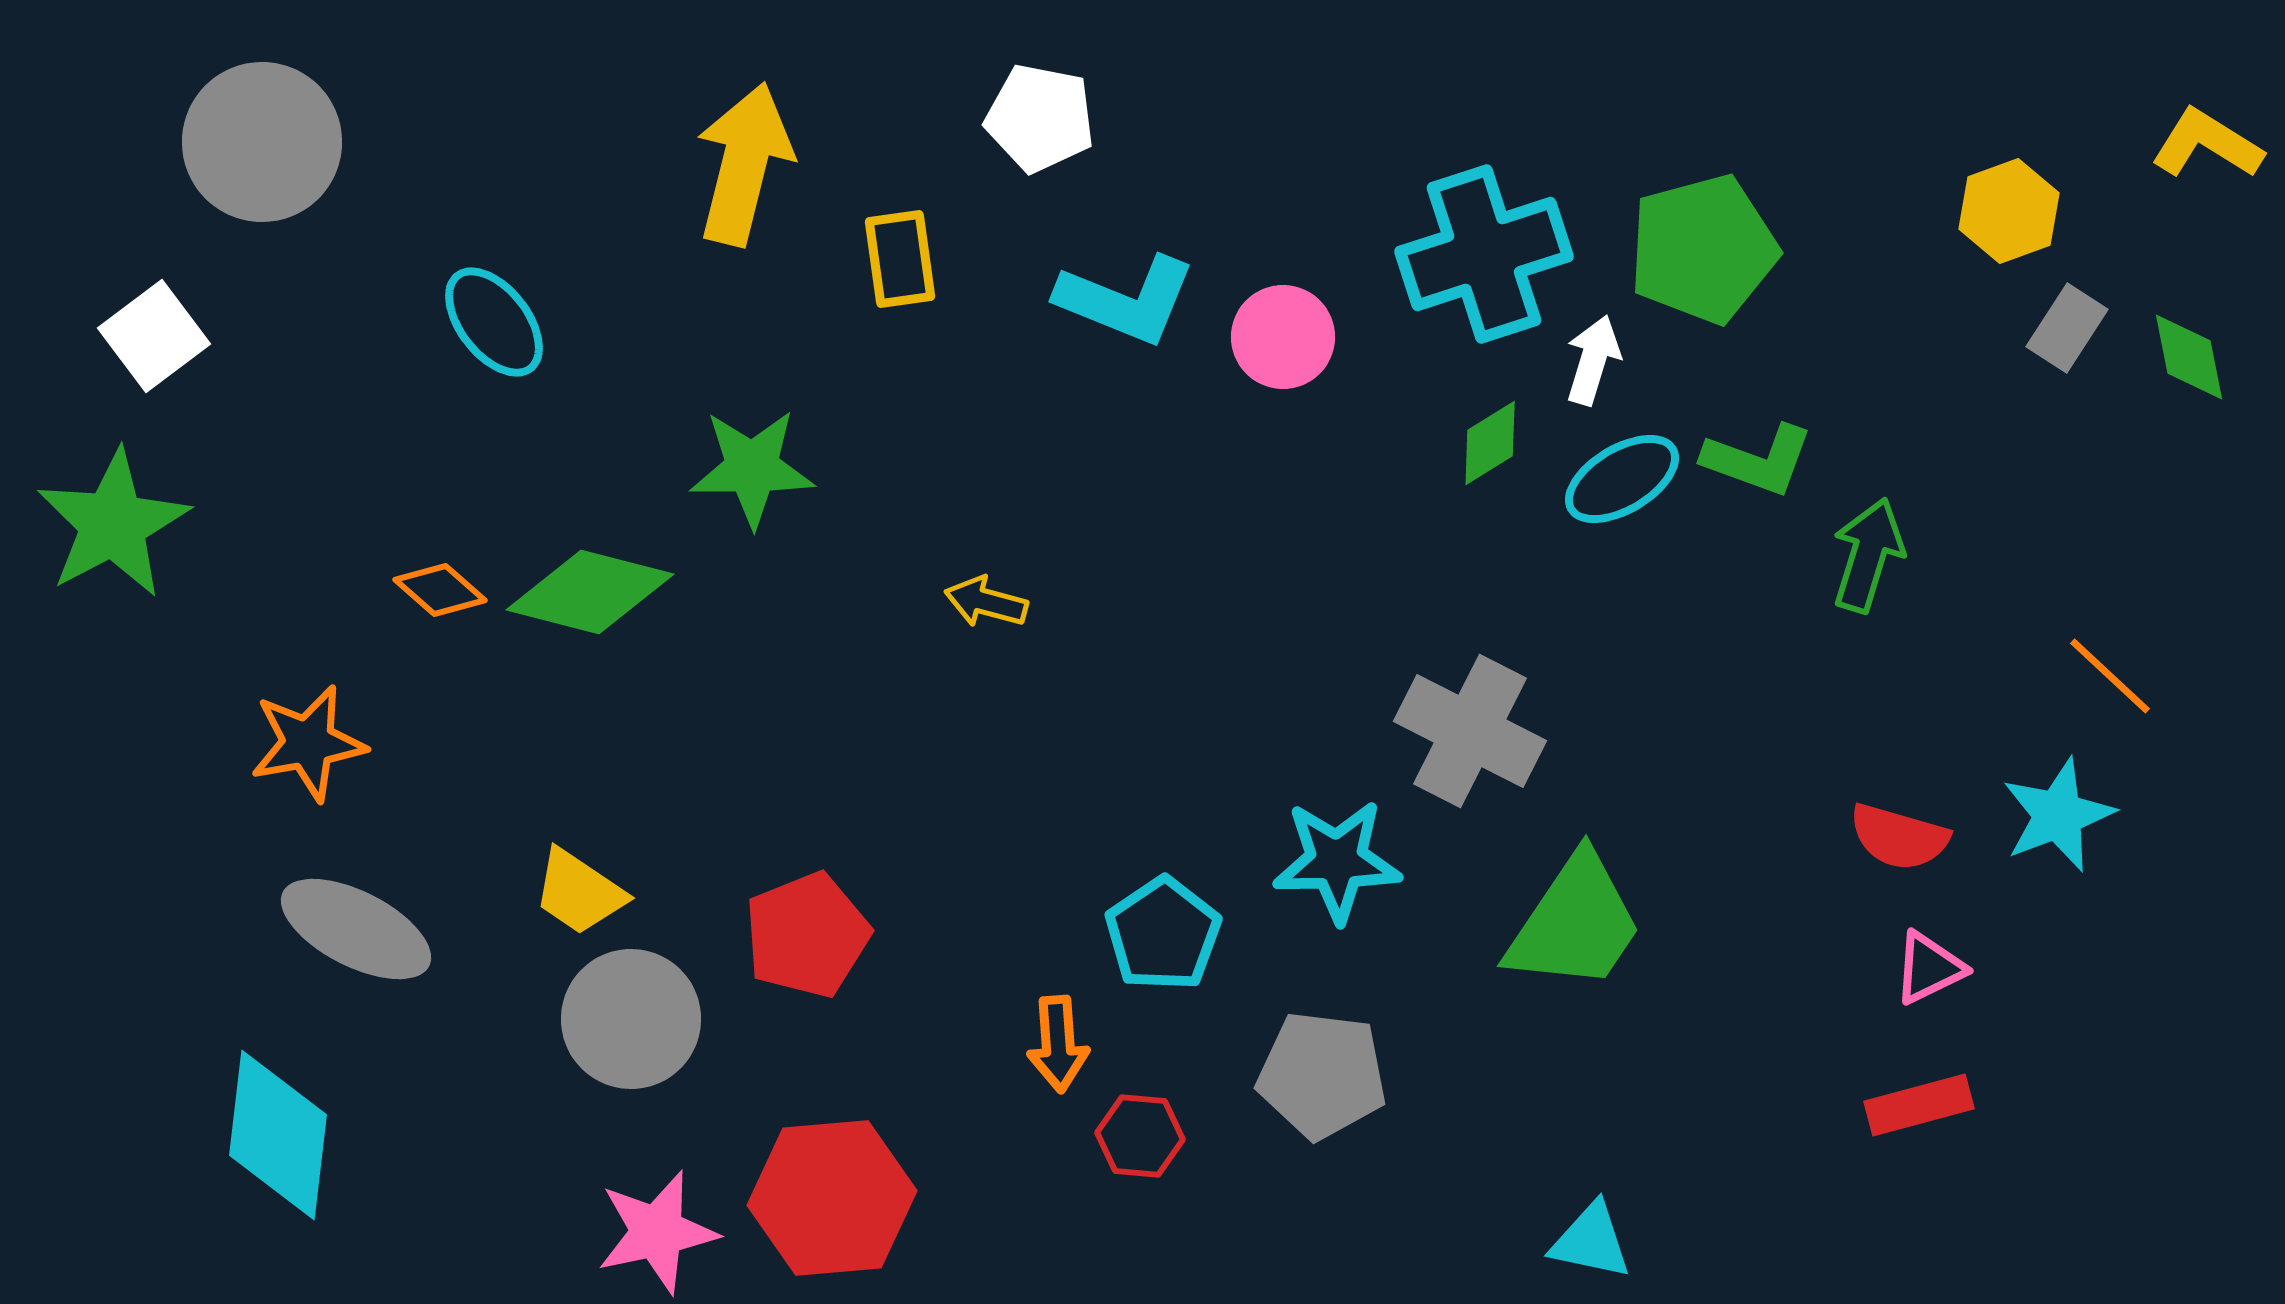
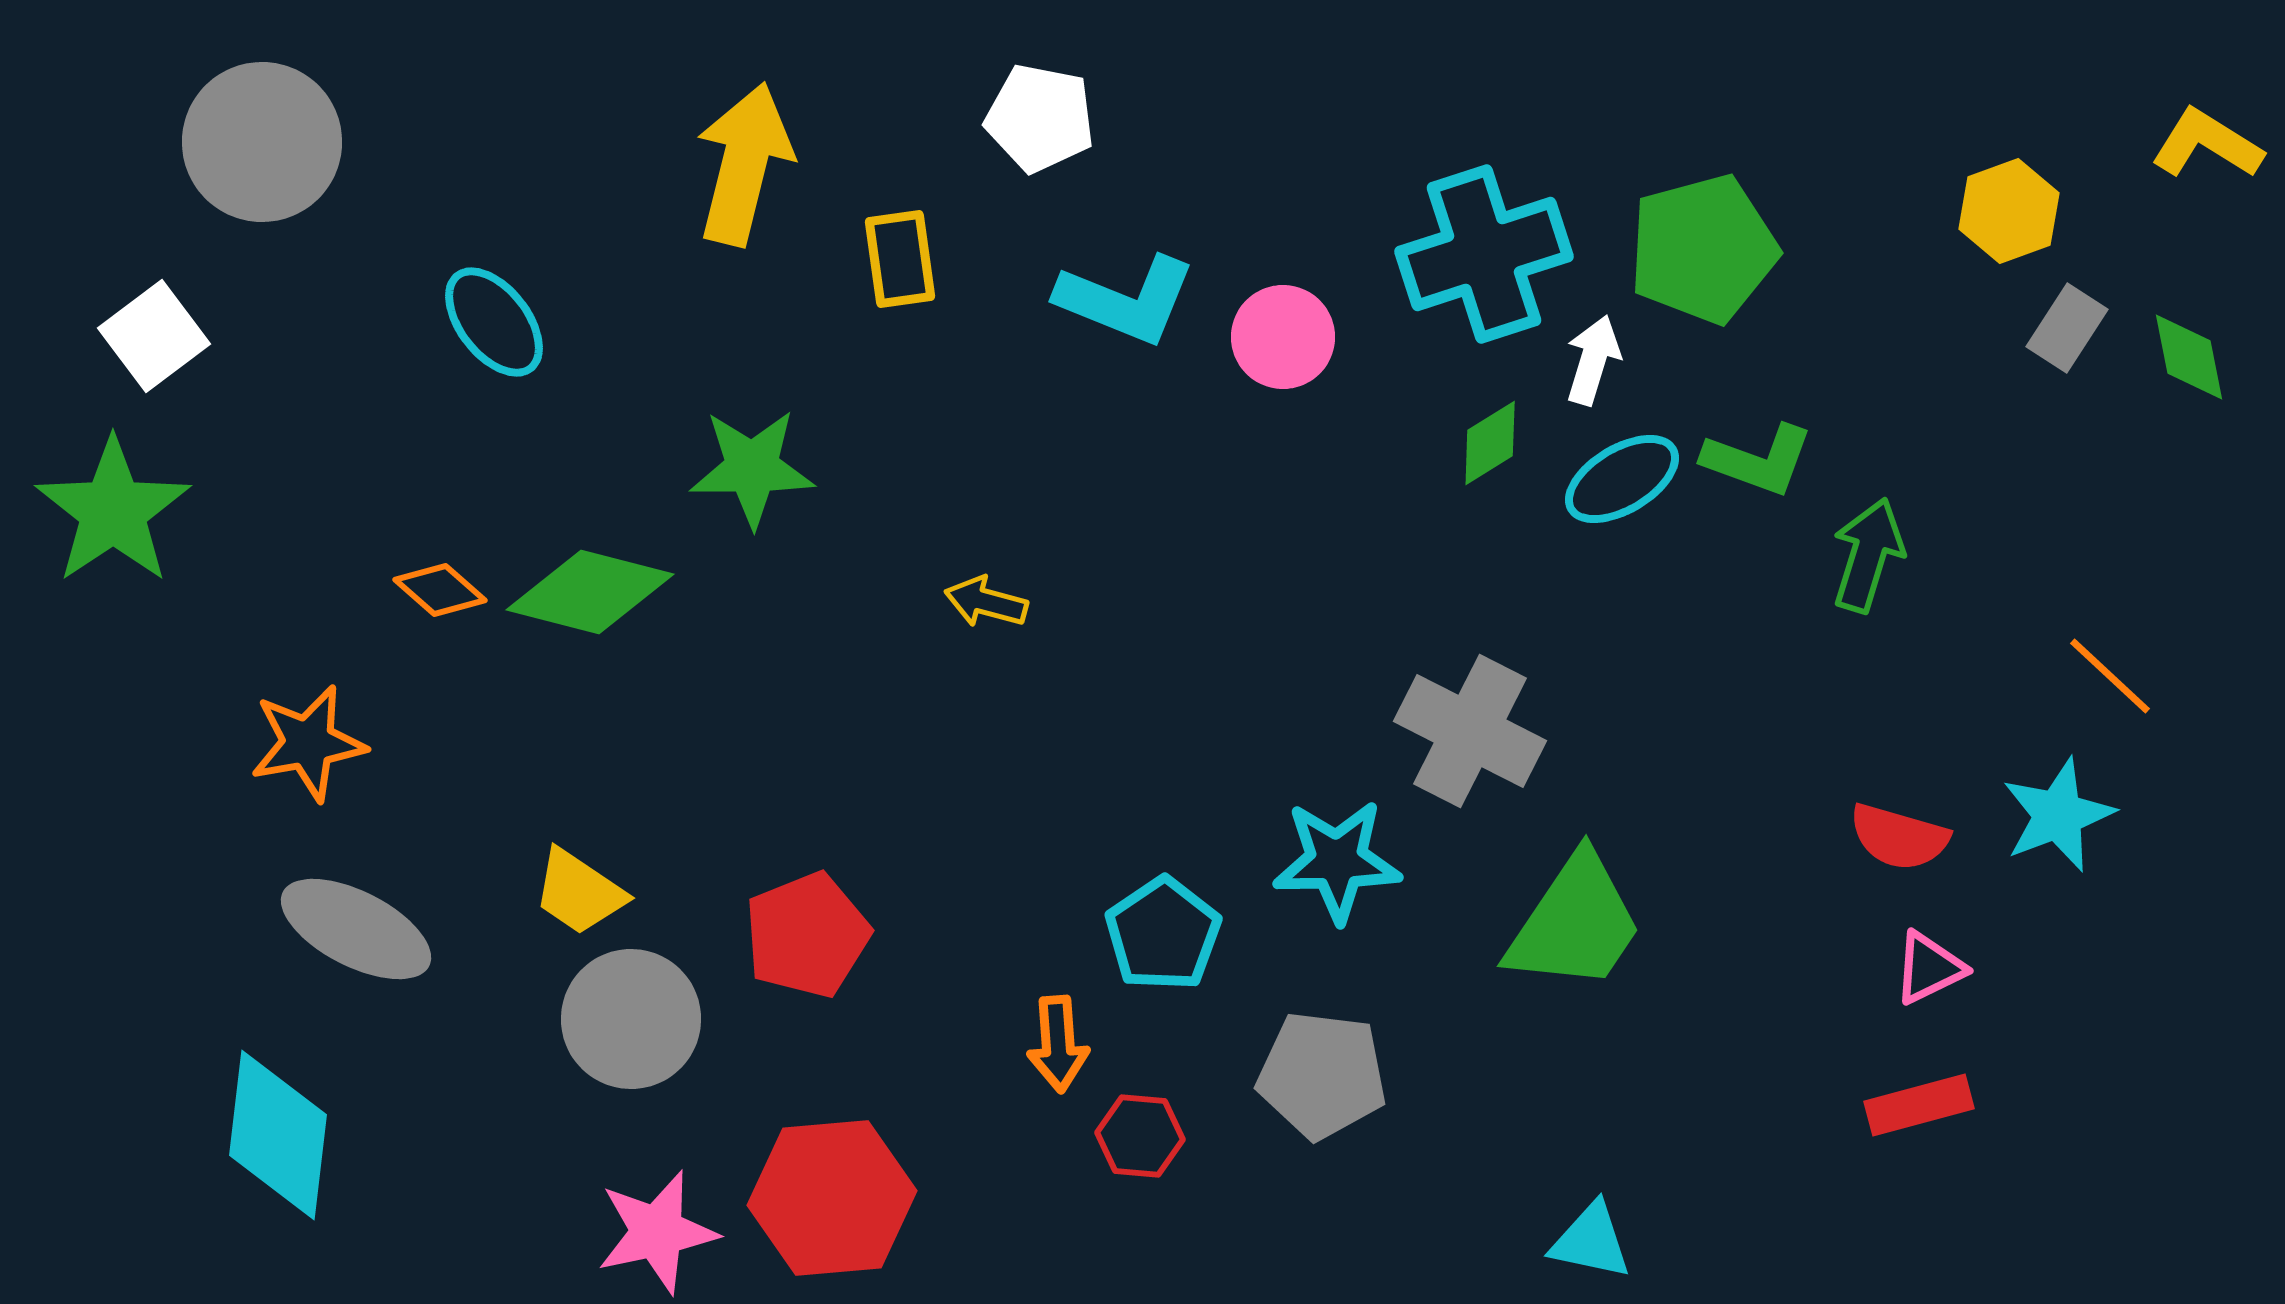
green star at (113, 524): moved 13 px up; rotated 6 degrees counterclockwise
